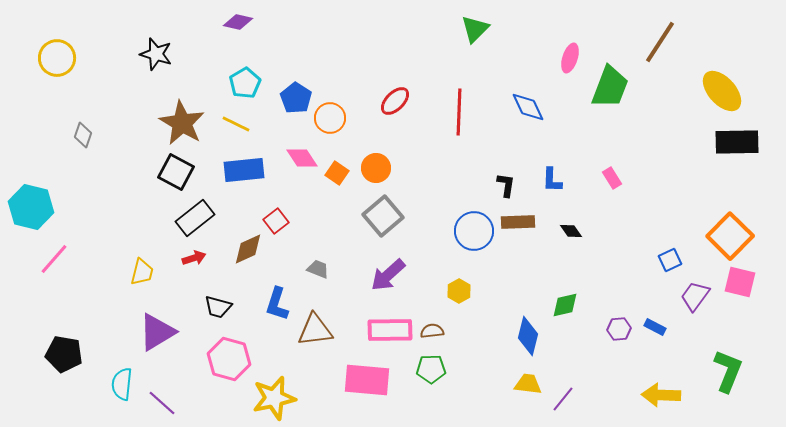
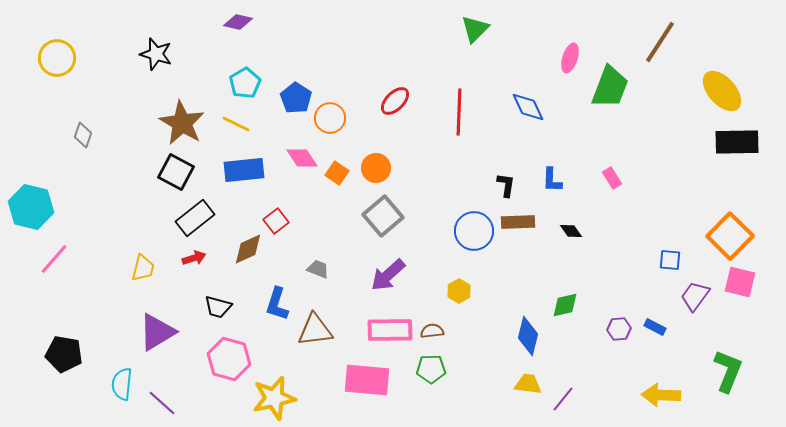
blue square at (670, 260): rotated 30 degrees clockwise
yellow trapezoid at (142, 272): moved 1 px right, 4 px up
